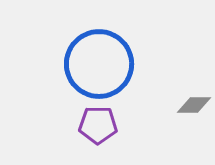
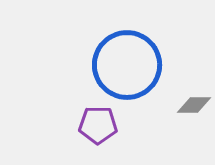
blue circle: moved 28 px right, 1 px down
